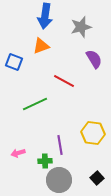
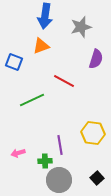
purple semicircle: moved 2 px right; rotated 48 degrees clockwise
green line: moved 3 px left, 4 px up
